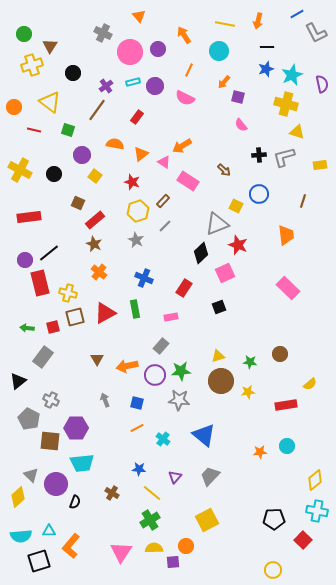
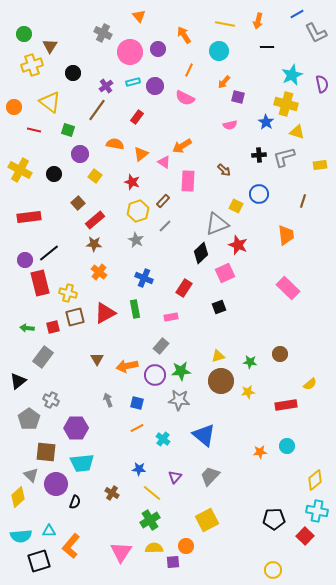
blue star at (266, 69): moved 53 px down; rotated 21 degrees counterclockwise
pink semicircle at (241, 125): moved 11 px left; rotated 64 degrees counterclockwise
purple circle at (82, 155): moved 2 px left, 1 px up
pink rectangle at (188, 181): rotated 60 degrees clockwise
brown square at (78, 203): rotated 24 degrees clockwise
brown star at (94, 244): rotated 21 degrees counterclockwise
gray arrow at (105, 400): moved 3 px right
gray pentagon at (29, 419): rotated 10 degrees clockwise
brown square at (50, 441): moved 4 px left, 11 px down
red square at (303, 540): moved 2 px right, 4 px up
